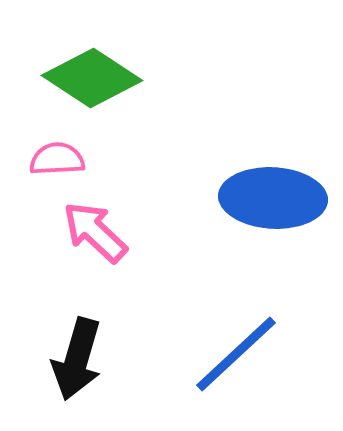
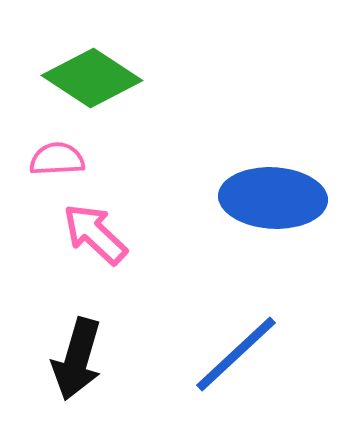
pink arrow: moved 2 px down
